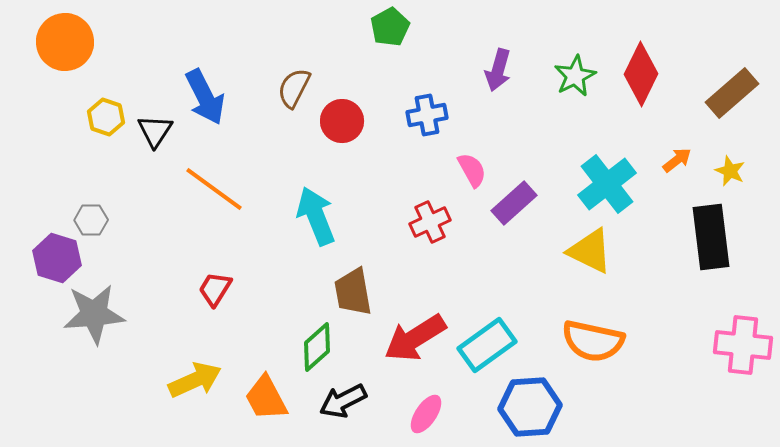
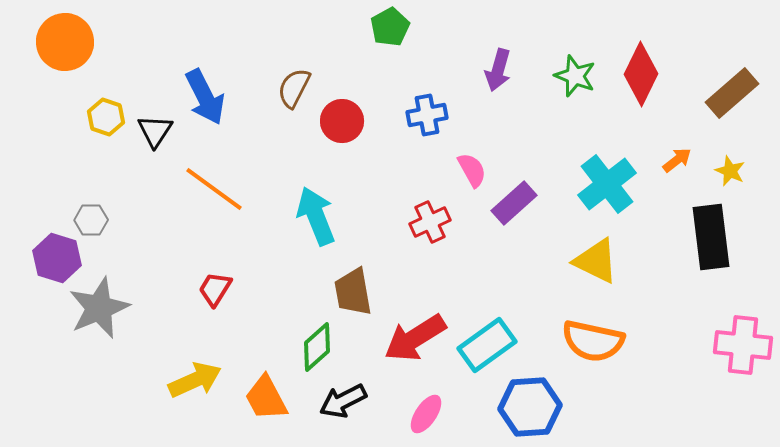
green star: rotated 24 degrees counterclockwise
yellow triangle: moved 6 px right, 10 px down
gray star: moved 5 px right, 6 px up; rotated 18 degrees counterclockwise
